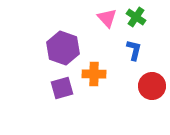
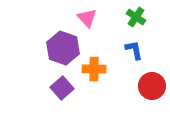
pink triangle: moved 20 px left
blue L-shape: rotated 25 degrees counterclockwise
orange cross: moved 5 px up
purple square: rotated 25 degrees counterclockwise
